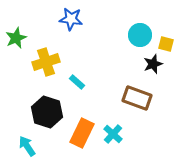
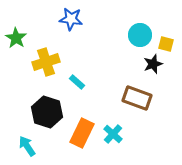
green star: rotated 15 degrees counterclockwise
